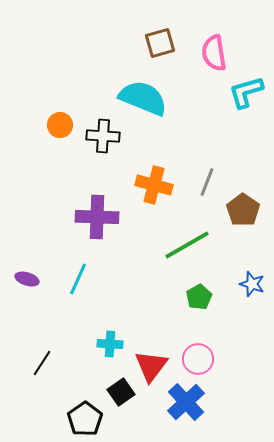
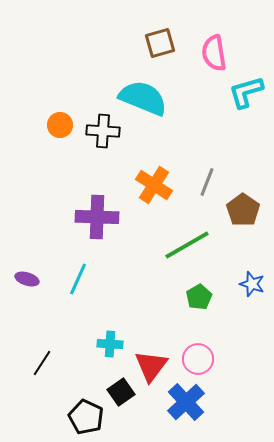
black cross: moved 5 px up
orange cross: rotated 18 degrees clockwise
black pentagon: moved 1 px right, 2 px up; rotated 12 degrees counterclockwise
